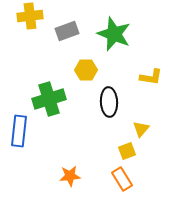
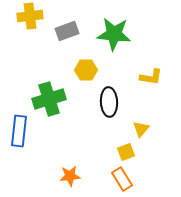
green star: rotated 16 degrees counterclockwise
yellow square: moved 1 px left, 1 px down
